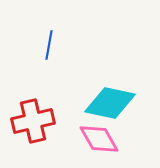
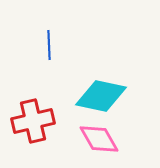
blue line: rotated 12 degrees counterclockwise
cyan diamond: moved 9 px left, 7 px up
